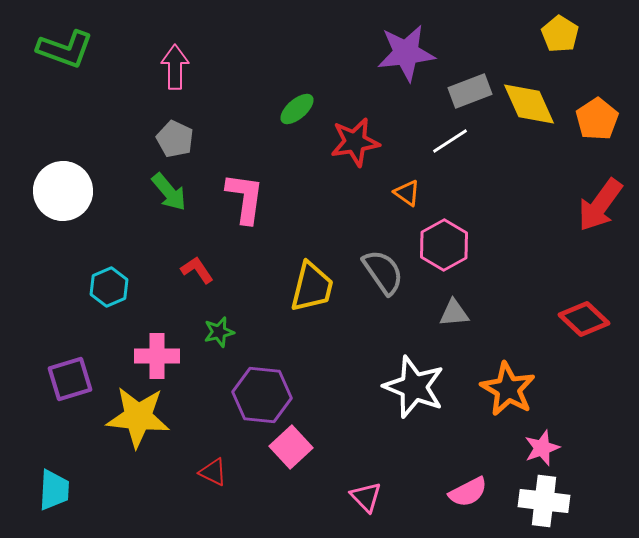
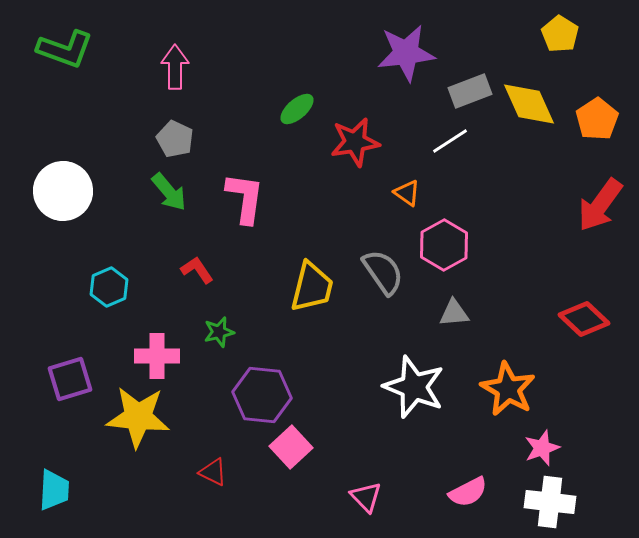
white cross: moved 6 px right, 1 px down
